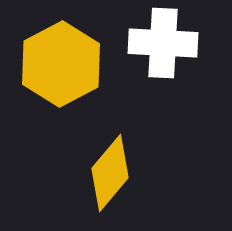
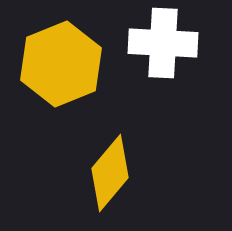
yellow hexagon: rotated 6 degrees clockwise
